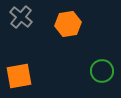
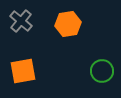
gray cross: moved 4 px down
orange square: moved 4 px right, 5 px up
